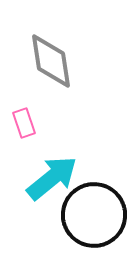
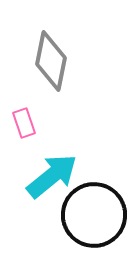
gray diamond: rotated 20 degrees clockwise
cyan arrow: moved 2 px up
